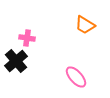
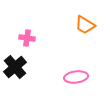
black cross: moved 1 px left, 6 px down
pink ellipse: rotated 55 degrees counterclockwise
